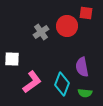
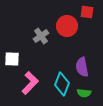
red square: moved 1 px right, 1 px up
gray cross: moved 4 px down
pink L-shape: moved 2 px left, 1 px down; rotated 10 degrees counterclockwise
green semicircle: moved 1 px left
